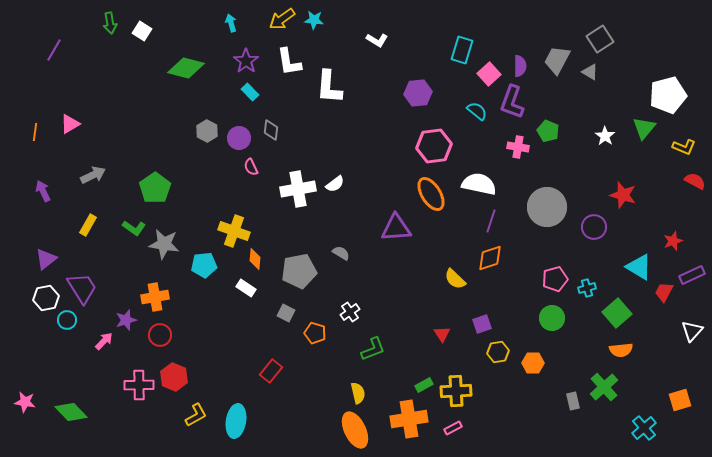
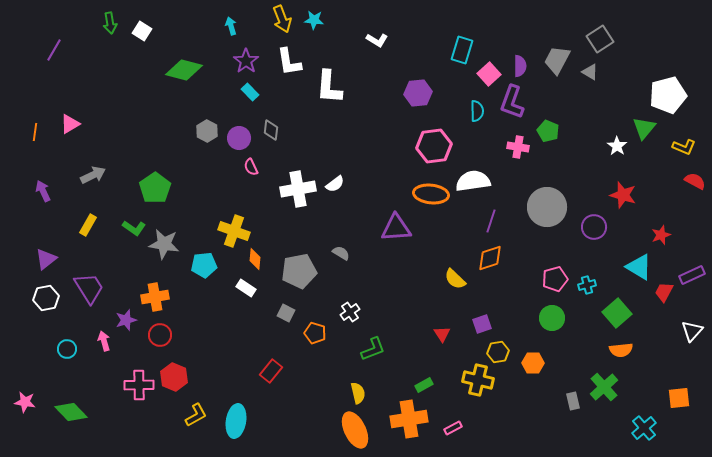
yellow arrow at (282, 19): rotated 76 degrees counterclockwise
cyan arrow at (231, 23): moved 3 px down
green diamond at (186, 68): moved 2 px left, 2 px down
cyan semicircle at (477, 111): rotated 50 degrees clockwise
white star at (605, 136): moved 12 px right, 10 px down
white semicircle at (479, 184): moved 6 px left, 3 px up; rotated 20 degrees counterclockwise
orange ellipse at (431, 194): rotated 52 degrees counterclockwise
red star at (673, 241): moved 12 px left, 6 px up
purple trapezoid at (82, 288): moved 7 px right
cyan cross at (587, 288): moved 3 px up
cyan circle at (67, 320): moved 29 px down
pink arrow at (104, 341): rotated 60 degrees counterclockwise
yellow cross at (456, 391): moved 22 px right, 11 px up; rotated 16 degrees clockwise
orange square at (680, 400): moved 1 px left, 2 px up; rotated 10 degrees clockwise
